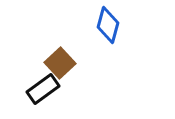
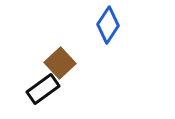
blue diamond: rotated 18 degrees clockwise
